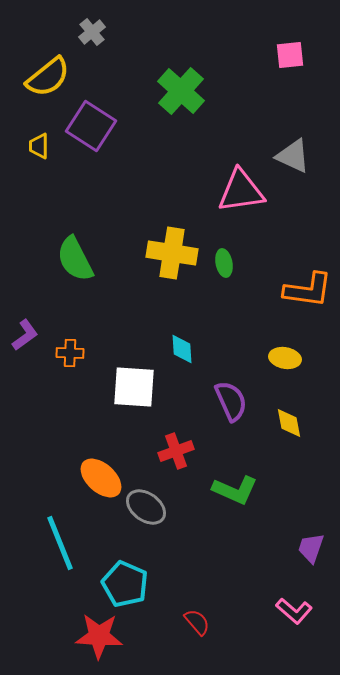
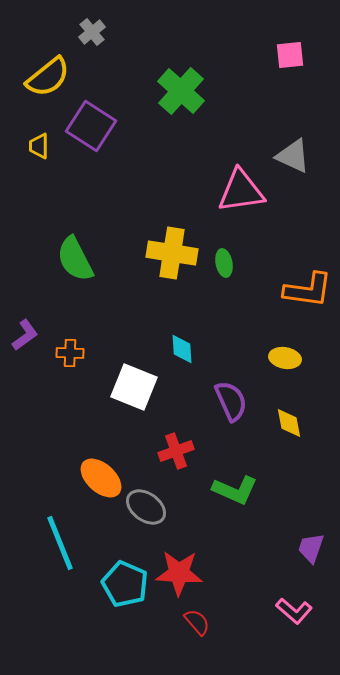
white square: rotated 18 degrees clockwise
red star: moved 80 px right, 63 px up
